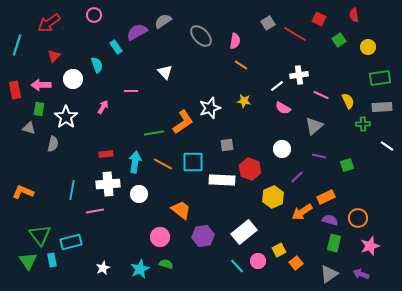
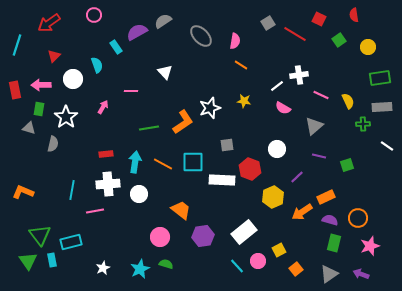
green line at (154, 133): moved 5 px left, 5 px up
white circle at (282, 149): moved 5 px left
orange square at (296, 263): moved 6 px down
